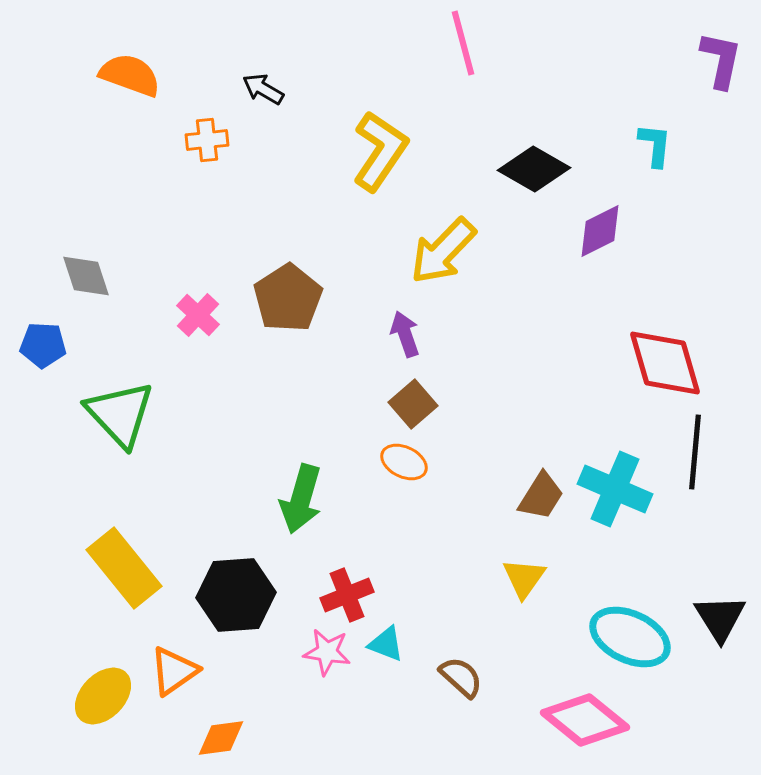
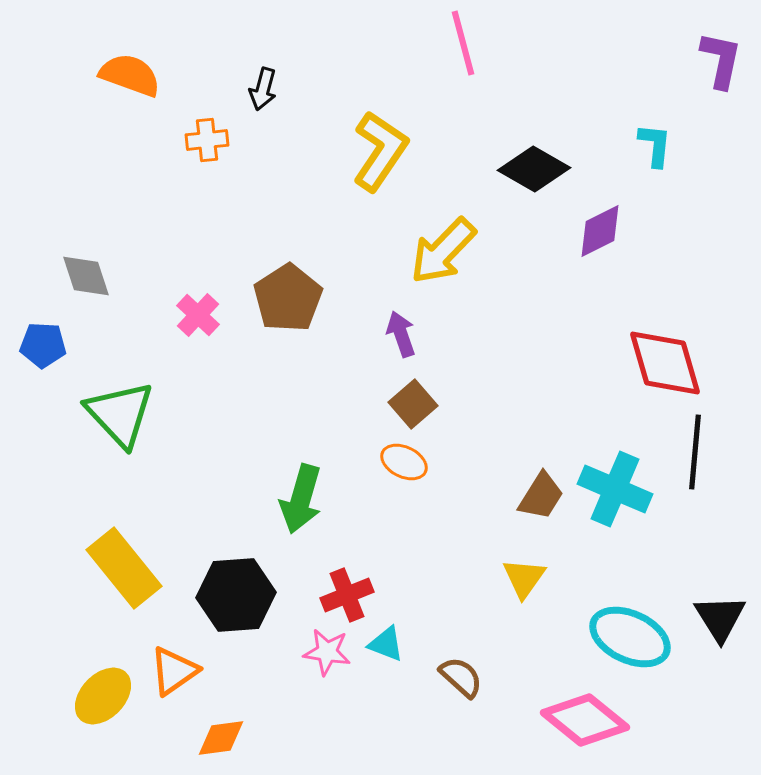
black arrow: rotated 105 degrees counterclockwise
purple arrow: moved 4 px left
